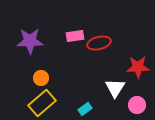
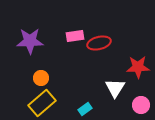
pink circle: moved 4 px right
